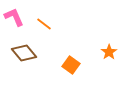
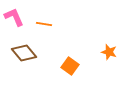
orange line: rotated 28 degrees counterclockwise
orange star: rotated 21 degrees counterclockwise
orange square: moved 1 px left, 1 px down
